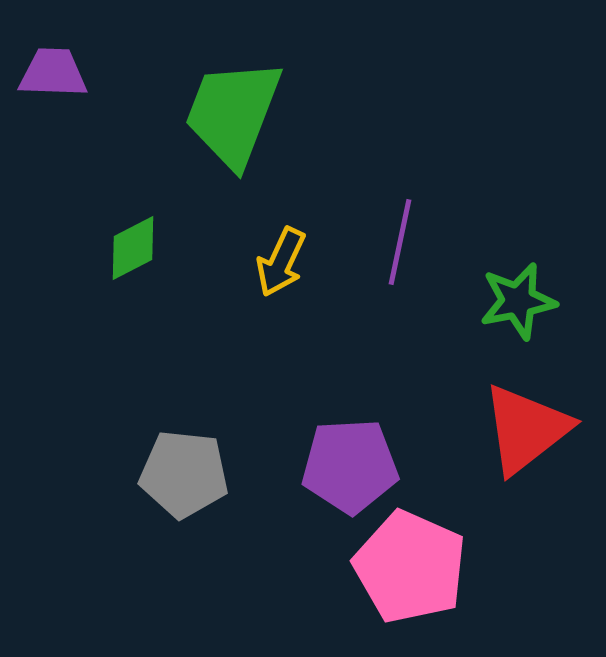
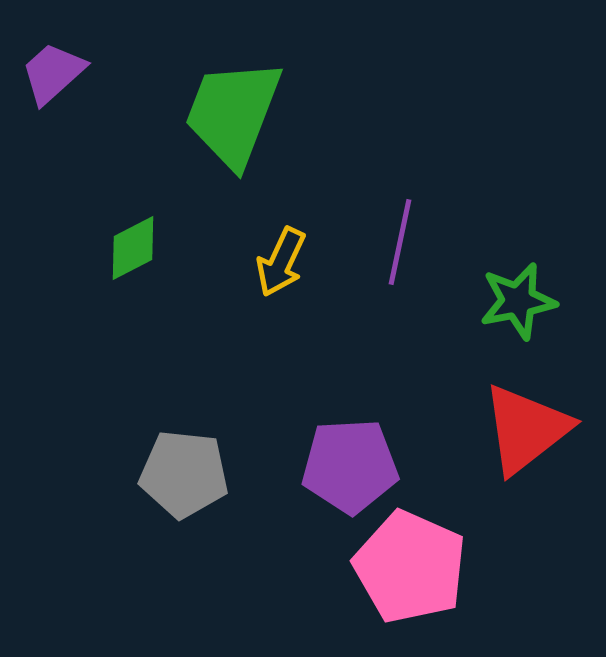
purple trapezoid: rotated 44 degrees counterclockwise
